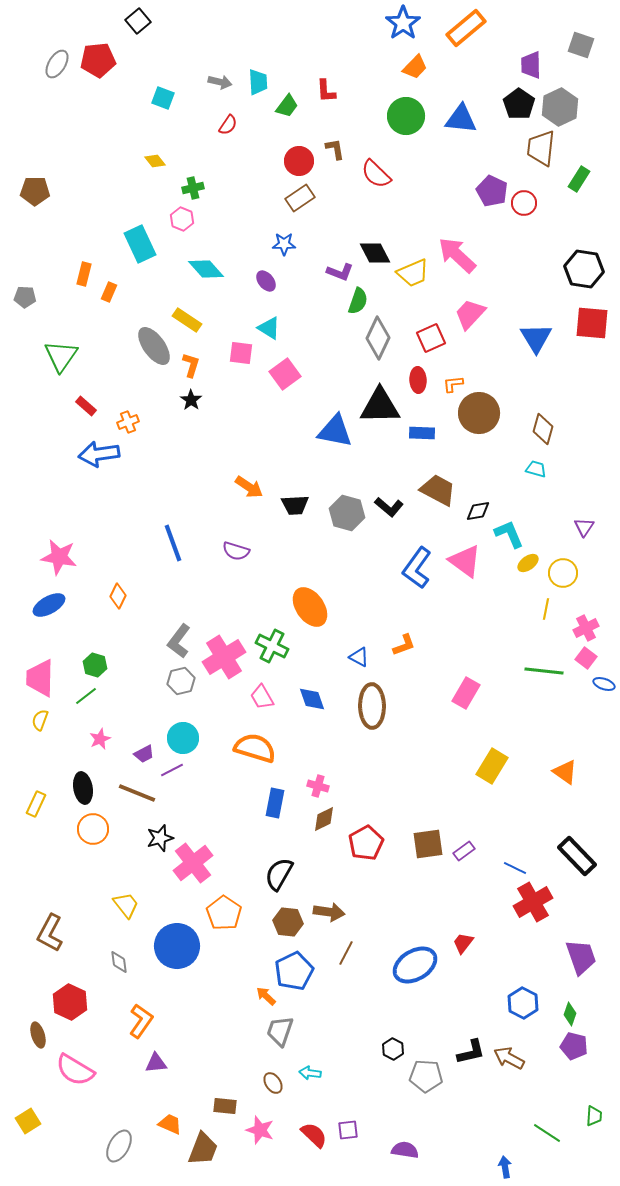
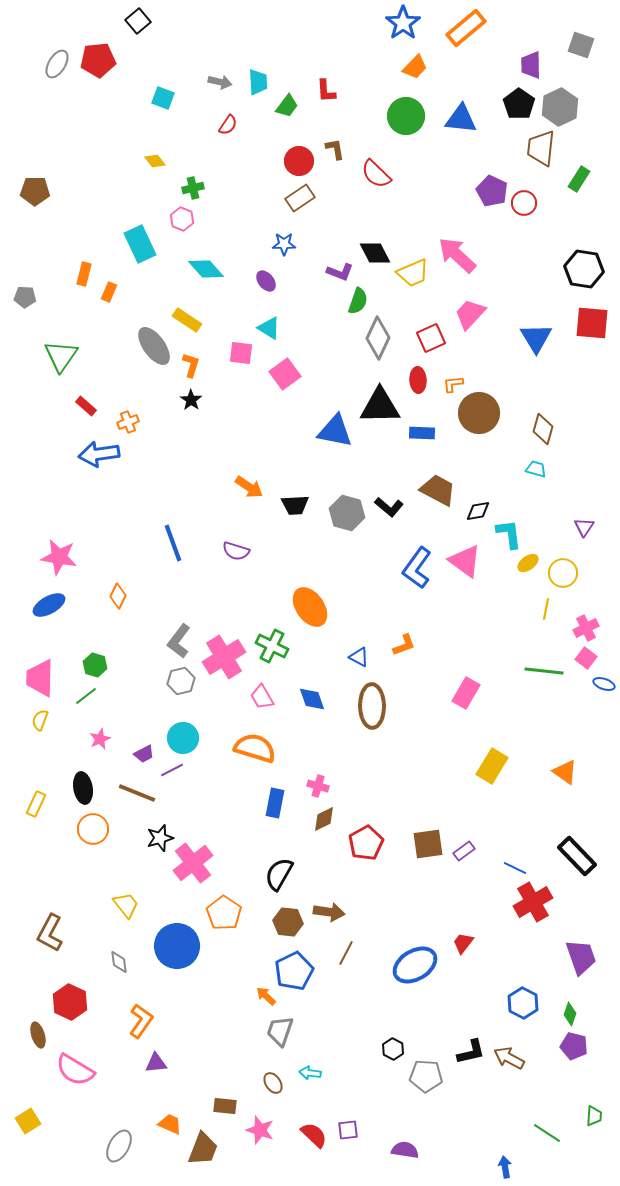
cyan L-shape at (509, 534): rotated 16 degrees clockwise
